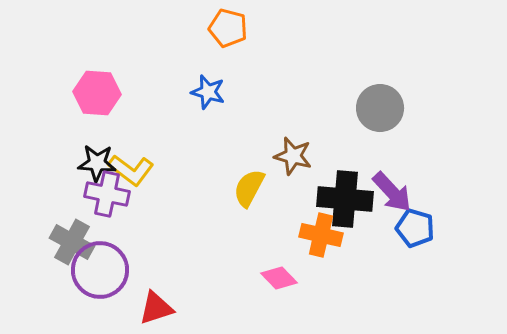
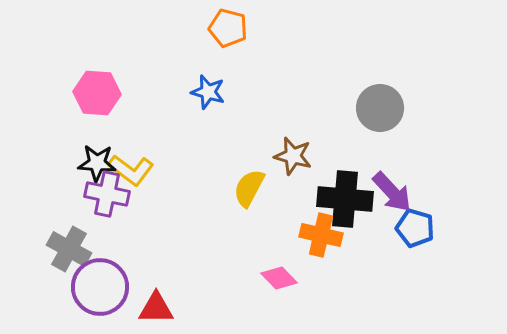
gray cross: moved 3 px left, 7 px down
purple circle: moved 17 px down
red triangle: rotated 18 degrees clockwise
